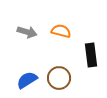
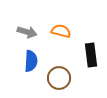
blue semicircle: moved 4 px right, 19 px up; rotated 125 degrees clockwise
